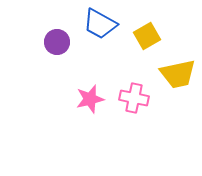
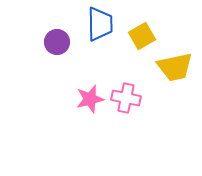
blue trapezoid: rotated 120 degrees counterclockwise
yellow square: moved 5 px left
yellow trapezoid: moved 3 px left, 7 px up
pink cross: moved 8 px left
